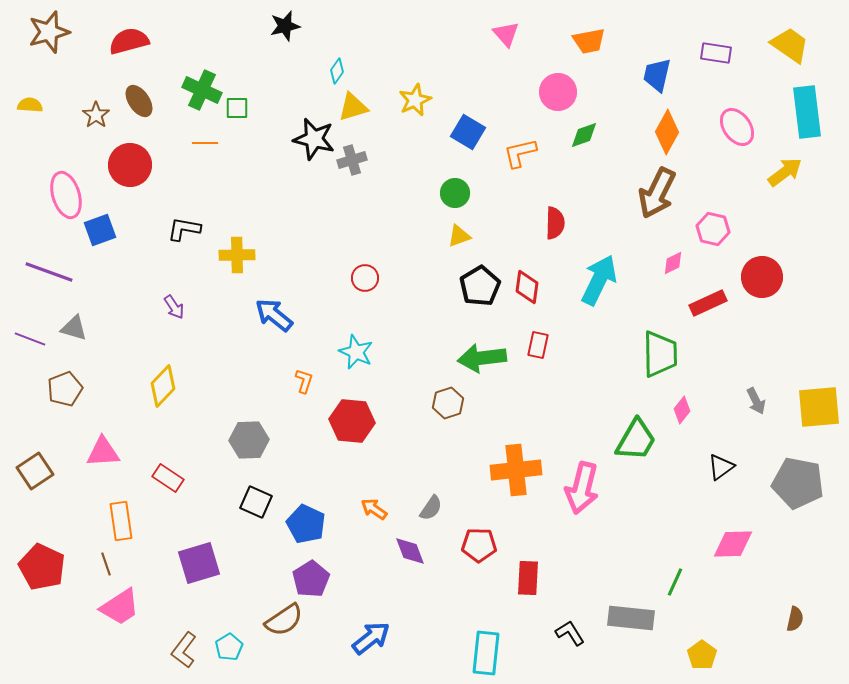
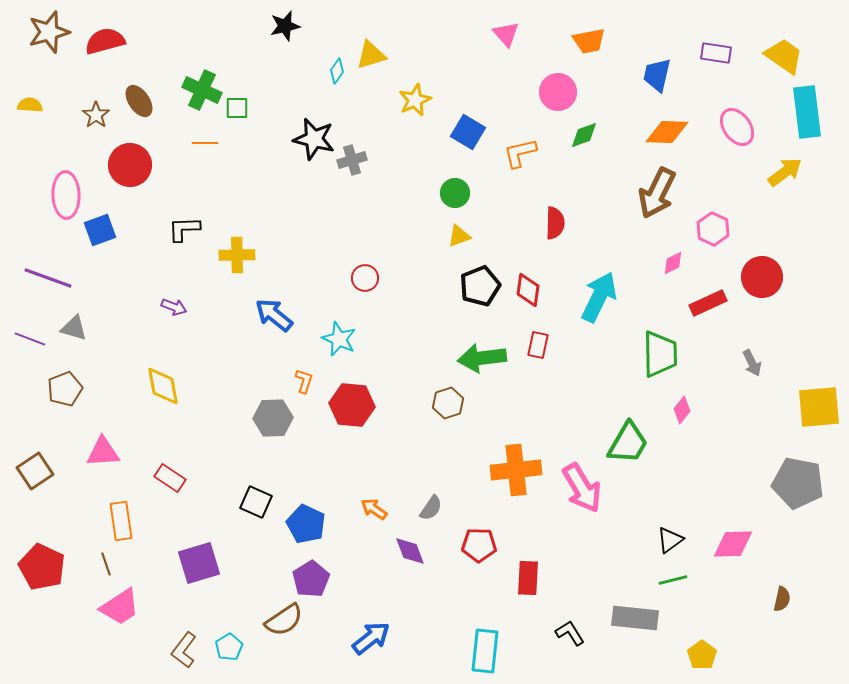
red semicircle at (129, 41): moved 24 px left
yellow trapezoid at (790, 45): moved 6 px left, 11 px down
yellow triangle at (353, 107): moved 18 px right, 52 px up
orange diamond at (667, 132): rotated 63 degrees clockwise
pink ellipse at (66, 195): rotated 15 degrees clockwise
black L-shape at (184, 229): rotated 12 degrees counterclockwise
pink hexagon at (713, 229): rotated 12 degrees clockwise
purple line at (49, 272): moved 1 px left, 6 px down
cyan arrow at (599, 280): moved 17 px down
black pentagon at (480, 286): rotated 9 degrees clockwise
red diamond at (527, 287): moved 1 px right, 3 px down
purple arrow at (174, 307): rotated 35 degrees counterclockwise
cyan star at (356, 352): moved 17 px left, 13 px up
yellow diamond at (163, 386): rotated 54 degrees counterclockwise
gray arrow at (756, 401): moved 4 px left, 38 px up
red hexagon at (352, 421): moved 16 px up
gray hexagon at (249, 440): moved 24 px right, 22 px up
green trapezoid at (636, 440): moved 8 px left, 3 px down
black triangle at (721, 467): moved 51 px left, 73 px down
red rectangle at (168, 478): moved 2 px right
pink arrow at (582, 488): rotated 45 degrees counterclockwise
green line at (675, 582): moved 2 px left, 2 px up; rotated 52 degrees clockwise
gray rectangle at (631, 618): moved 4 px right
brown semicircle at (795, 619): moved 13 px left, 20 px up
cyan rectangle at (486, 653): moved 1 px left, 2 px up
